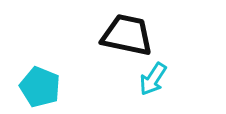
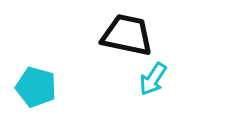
cyan pentagon: moved 4 px left; rotated 6 degrees counterclockwise
